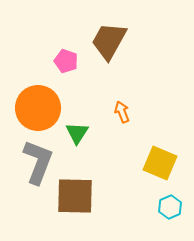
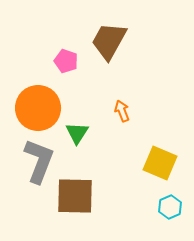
orange arrow: moved 1 px up
gray L-shape: moved 1 px right, 1 px up
